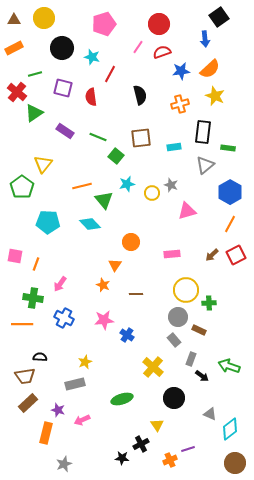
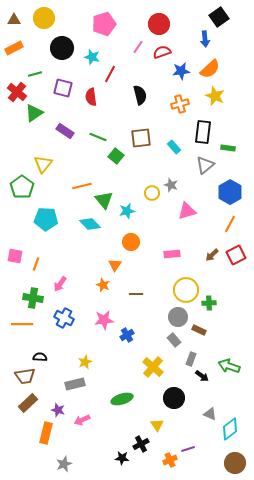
cyan rectangle at (174, 147): rotated 56 degrees clockwise
cyan star at (127, 184): moved 27 px down
cyan pentagon at (48, 222): moved 2 px left, 3 px up
blue cross at (127, 335): rotated 24 degrees clockwise
